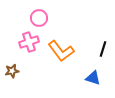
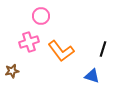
pink circle: moved 2 px right, 2 px up
blue triangle: moved 1 px left, 2 px up
